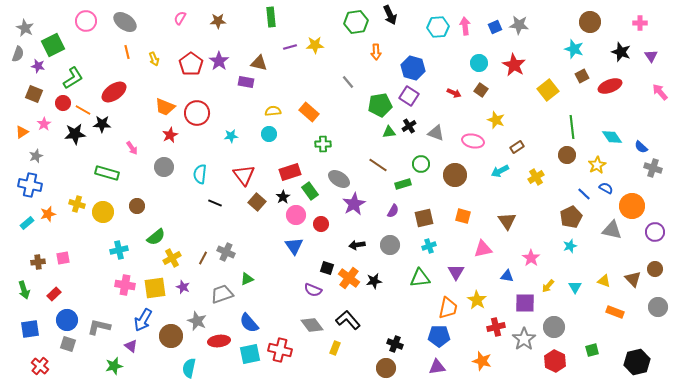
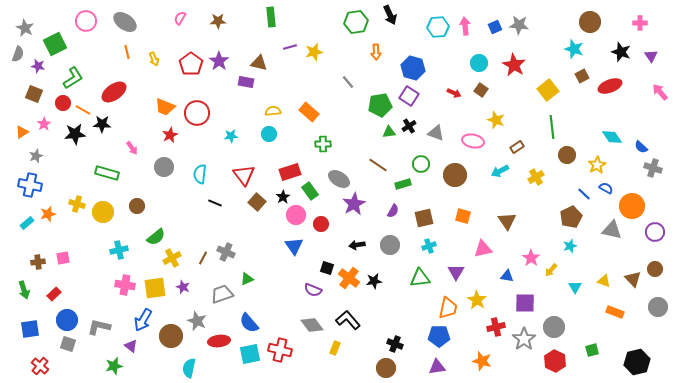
green square at (53, 45): moved 2 px right, 1 px up
yellow star at (315, 45): moved 1 px left, 7 px down; rotated 12 degrees counterclockwise
green line at (572, 127): moved 20 px left
yellow arrow at (548, 286): moved 3 px right, 16 px up
